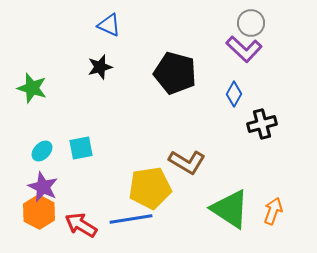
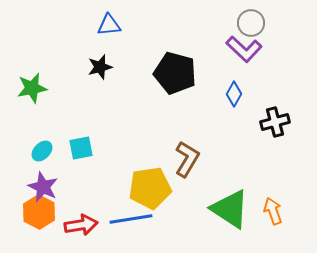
blue triangle: rotated 30 degrees counterclockwise
green star: rotated 28 degrees counterclockwise
black cross: moved 13 px right, 2 px up
brown L-shape: moved 3 px up; rotated 90 degrees counterclockwise
orange arrow: rotated 40 degrees counterclockwise
red arrow: rotated 140 degrees clockwise
